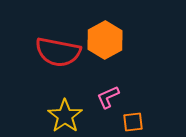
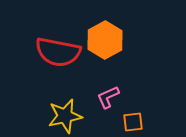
yellow star: rotated 24 degrees clockwise
